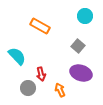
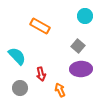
purple ellipse: moved 4 px up; rotated 20 degrees counterclockwise
gray circle: moved 8 px left
